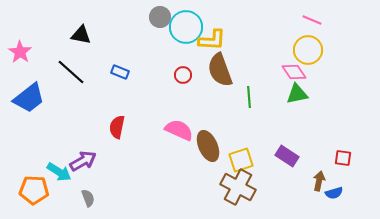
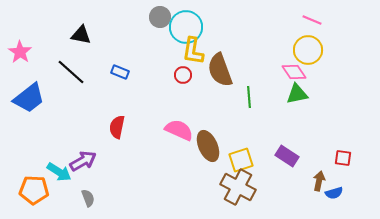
yellow L-shape: moved 19 px left, 11 px down; rotated 96 degrees clockwise
